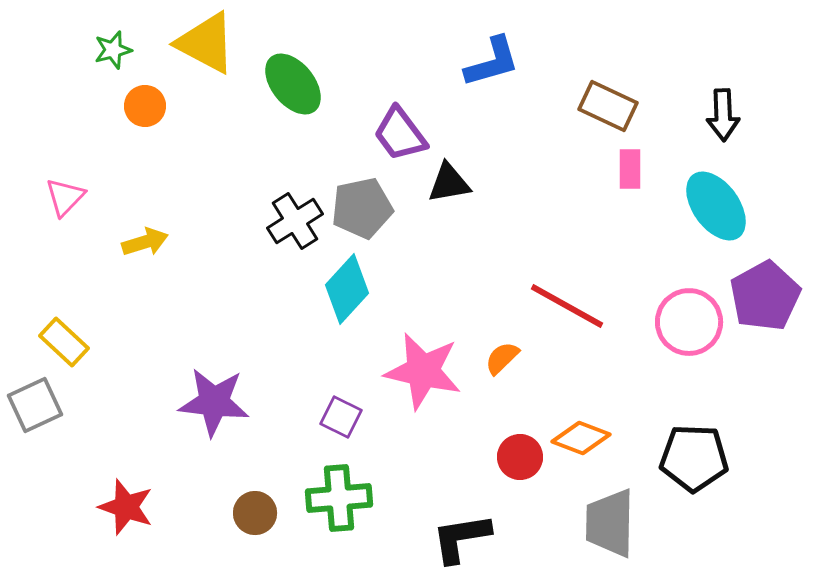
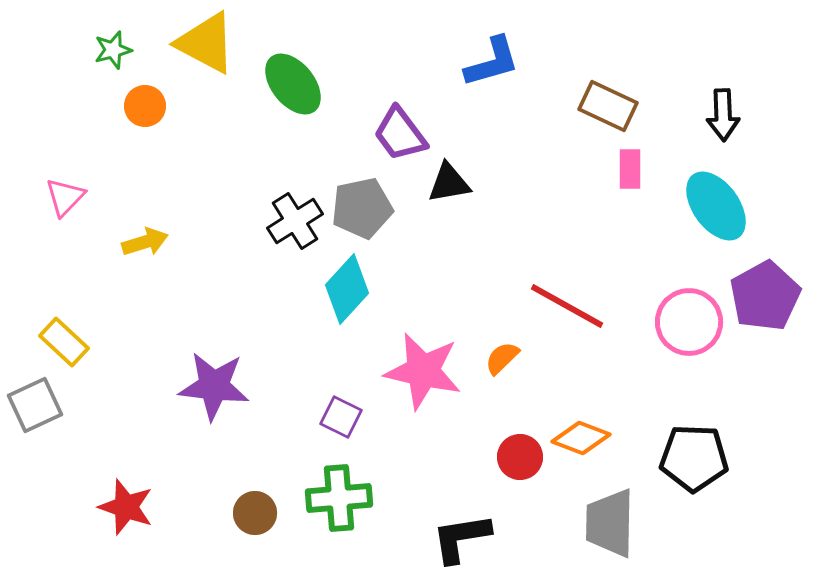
purple star: moved 16 px up
